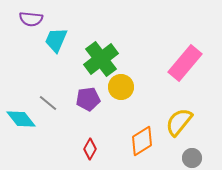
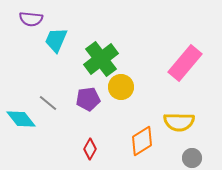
yellow semicircle: rotated 128 degrees counterclockwise
